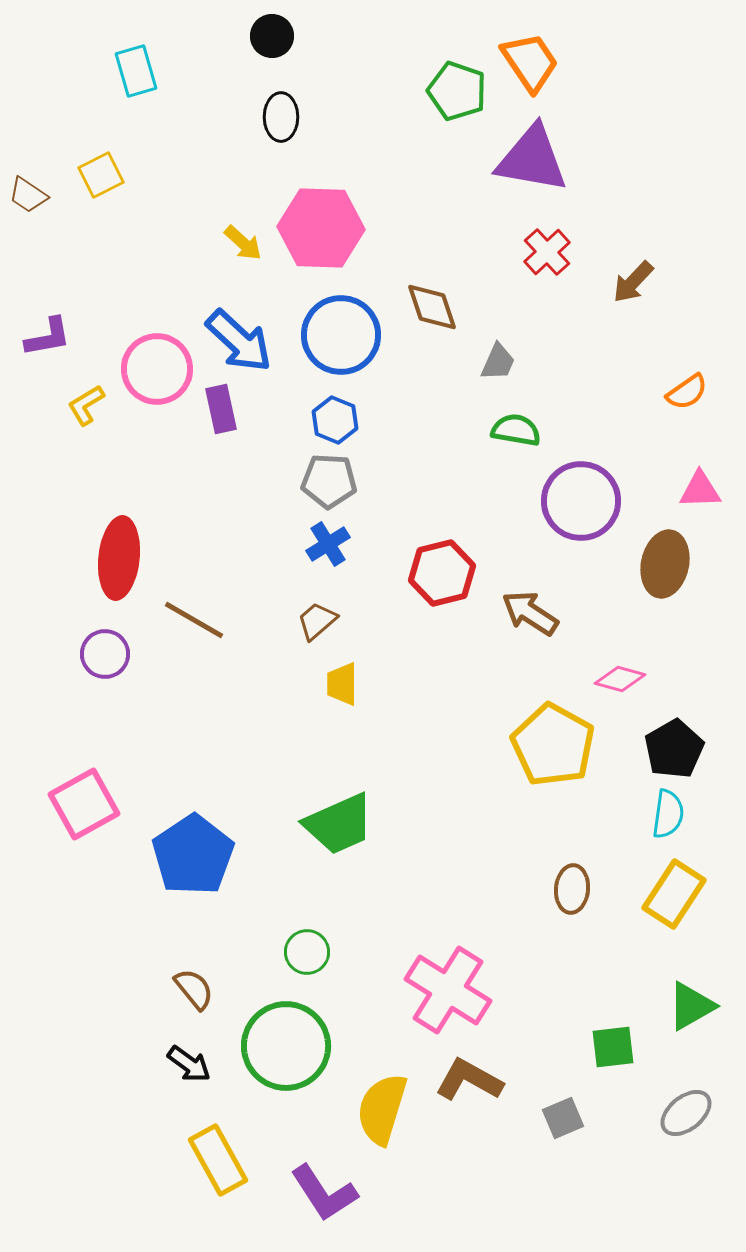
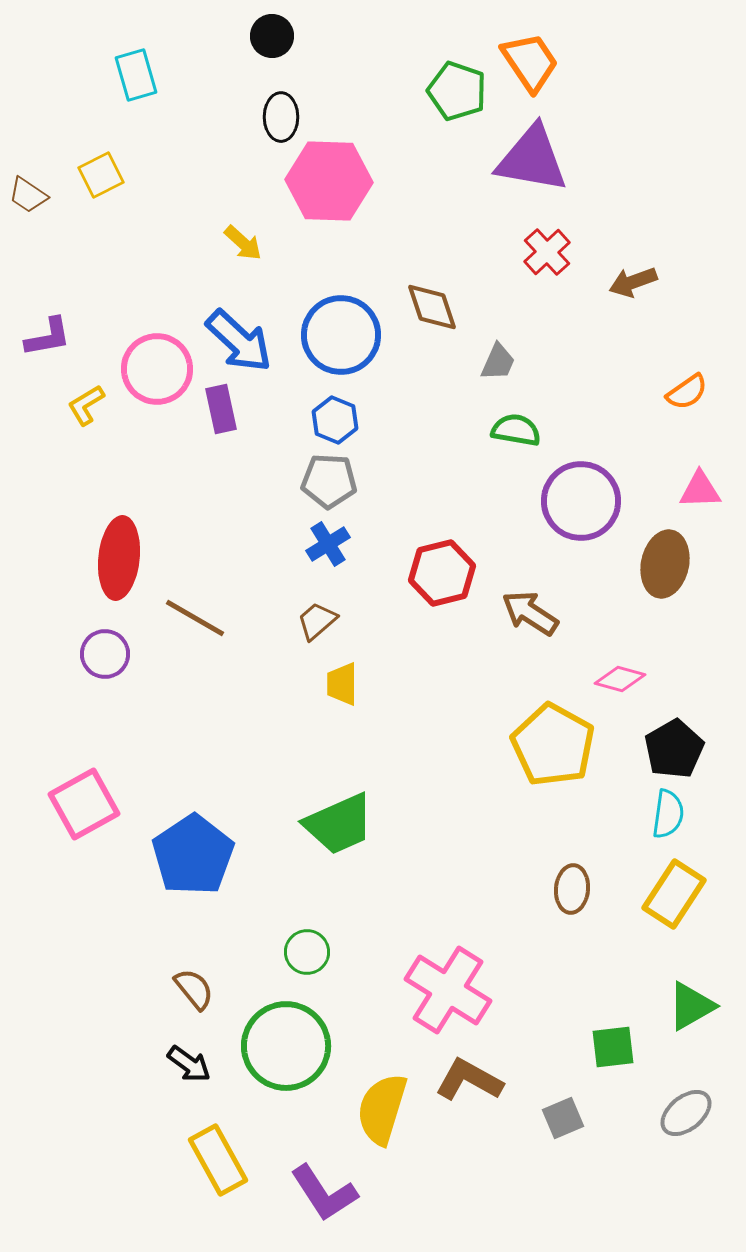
cyan rectangle at (136, 71): moved 4 px down
pink hexagon at (321, 228): moved 8 px right, 47 px up
brown arrow at (633, 282): rotated 27 degrees clockwise
brown line at (194, 620): moved 1 px right, 2 px up
